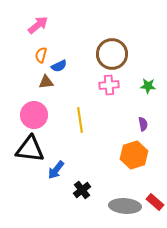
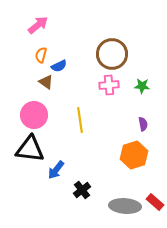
brown triangle: rotated 42 degrees clockwise
green star: moved 6 px left
